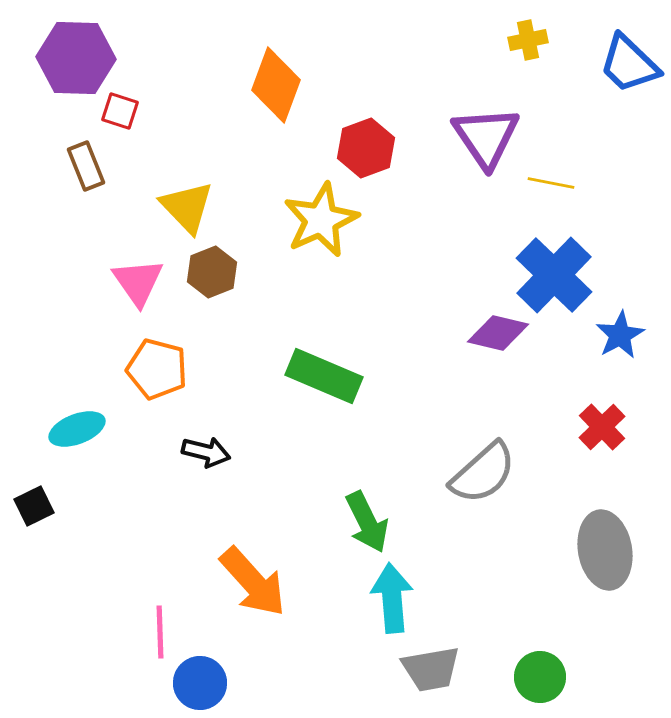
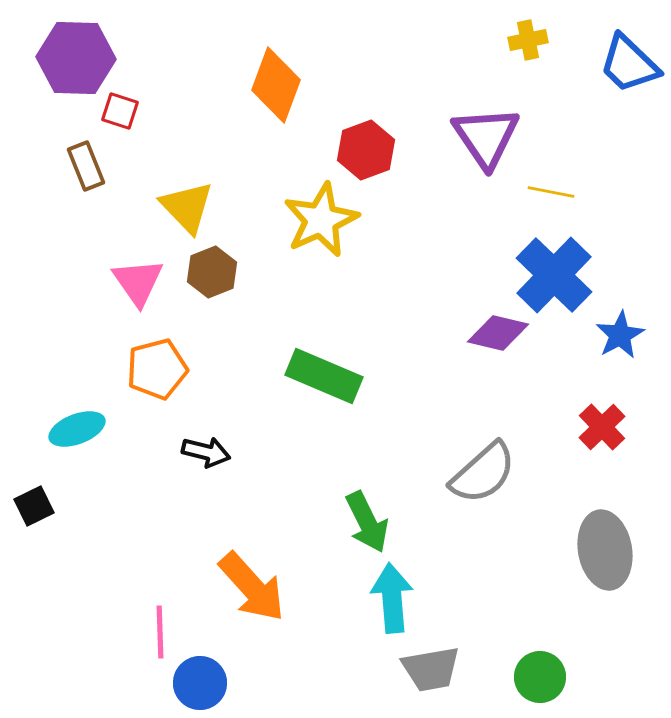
red hexagon: moved 2 px down
yellow line: moved 9 px down
orange pentagon: rotated 30 degrees counterclockwise
orange arrow: moved 1 px left, 5 px down
